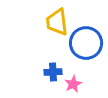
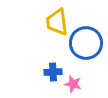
pink star: rotated 30 degrees counterclockwise
